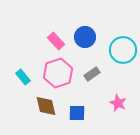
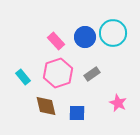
cyan circle: moved 10 px left, 17 px up
